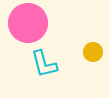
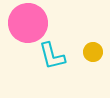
cyan L-shape: moved 8 px right, 8 px up
